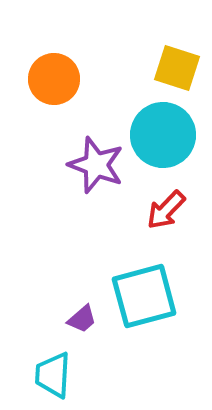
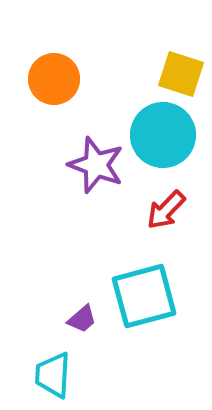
yellow square: moved 4 px right, 6 px down
